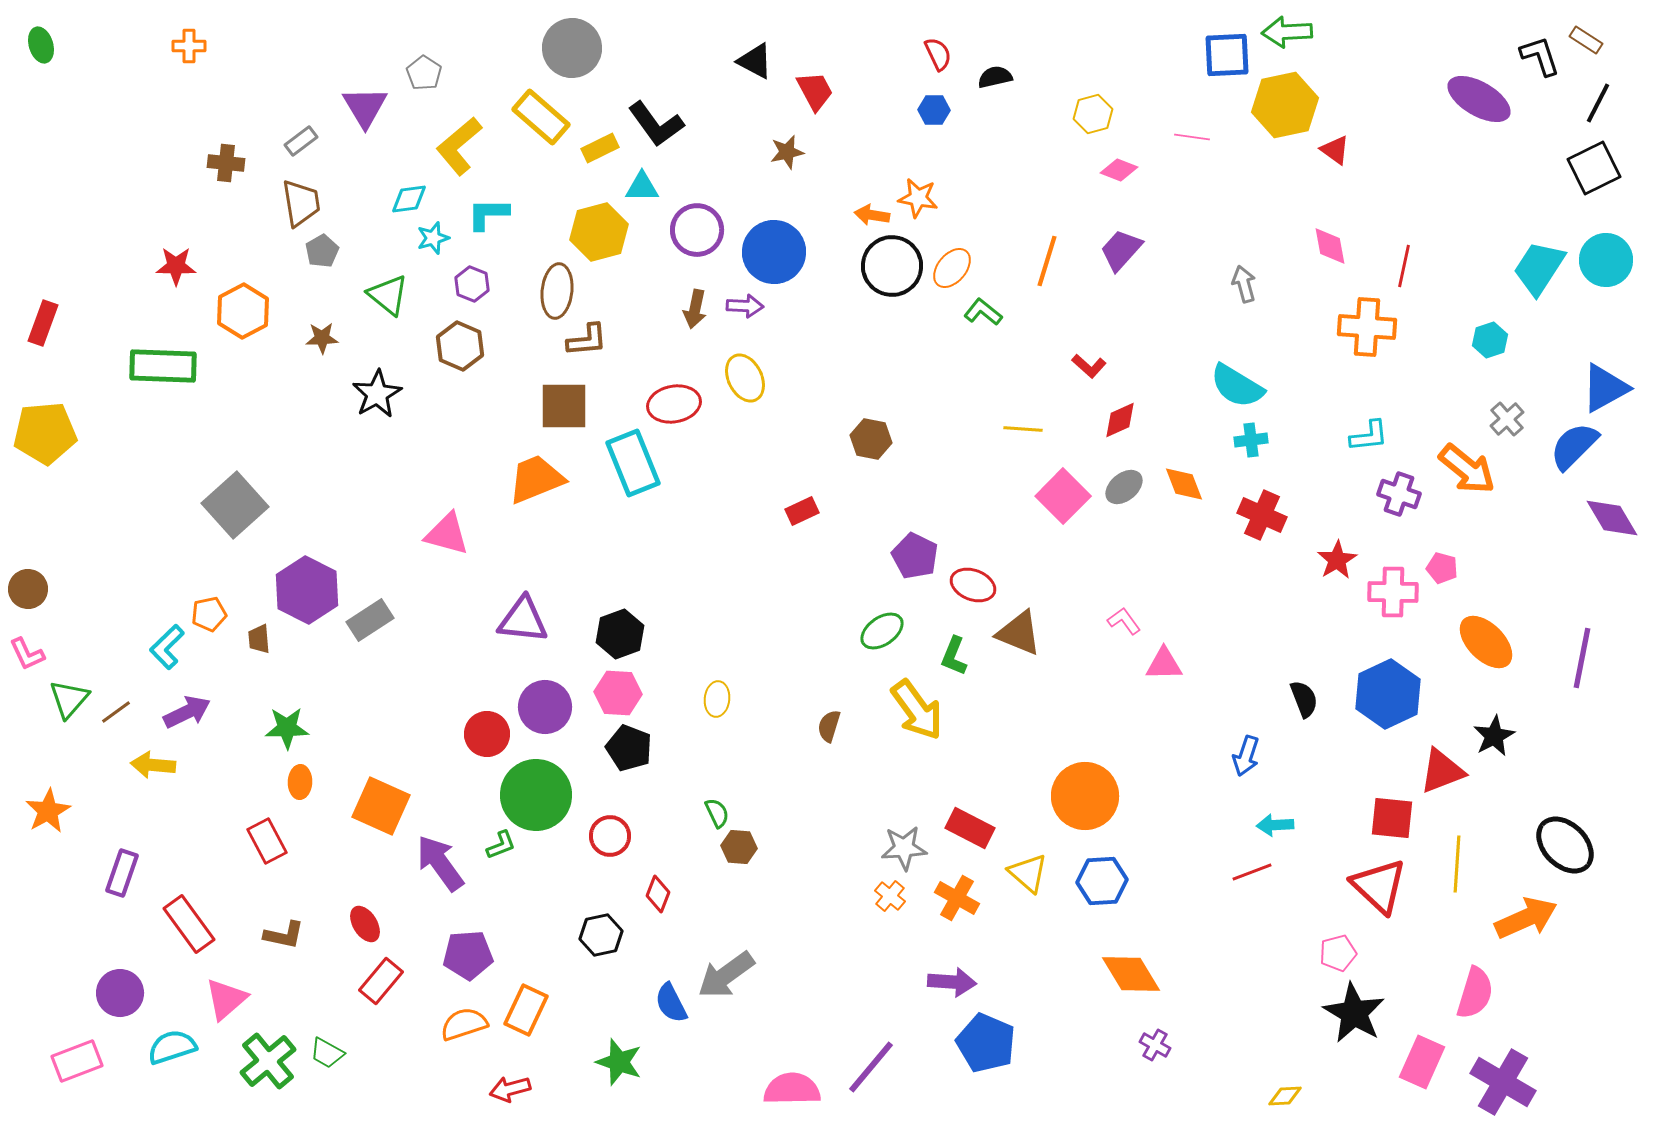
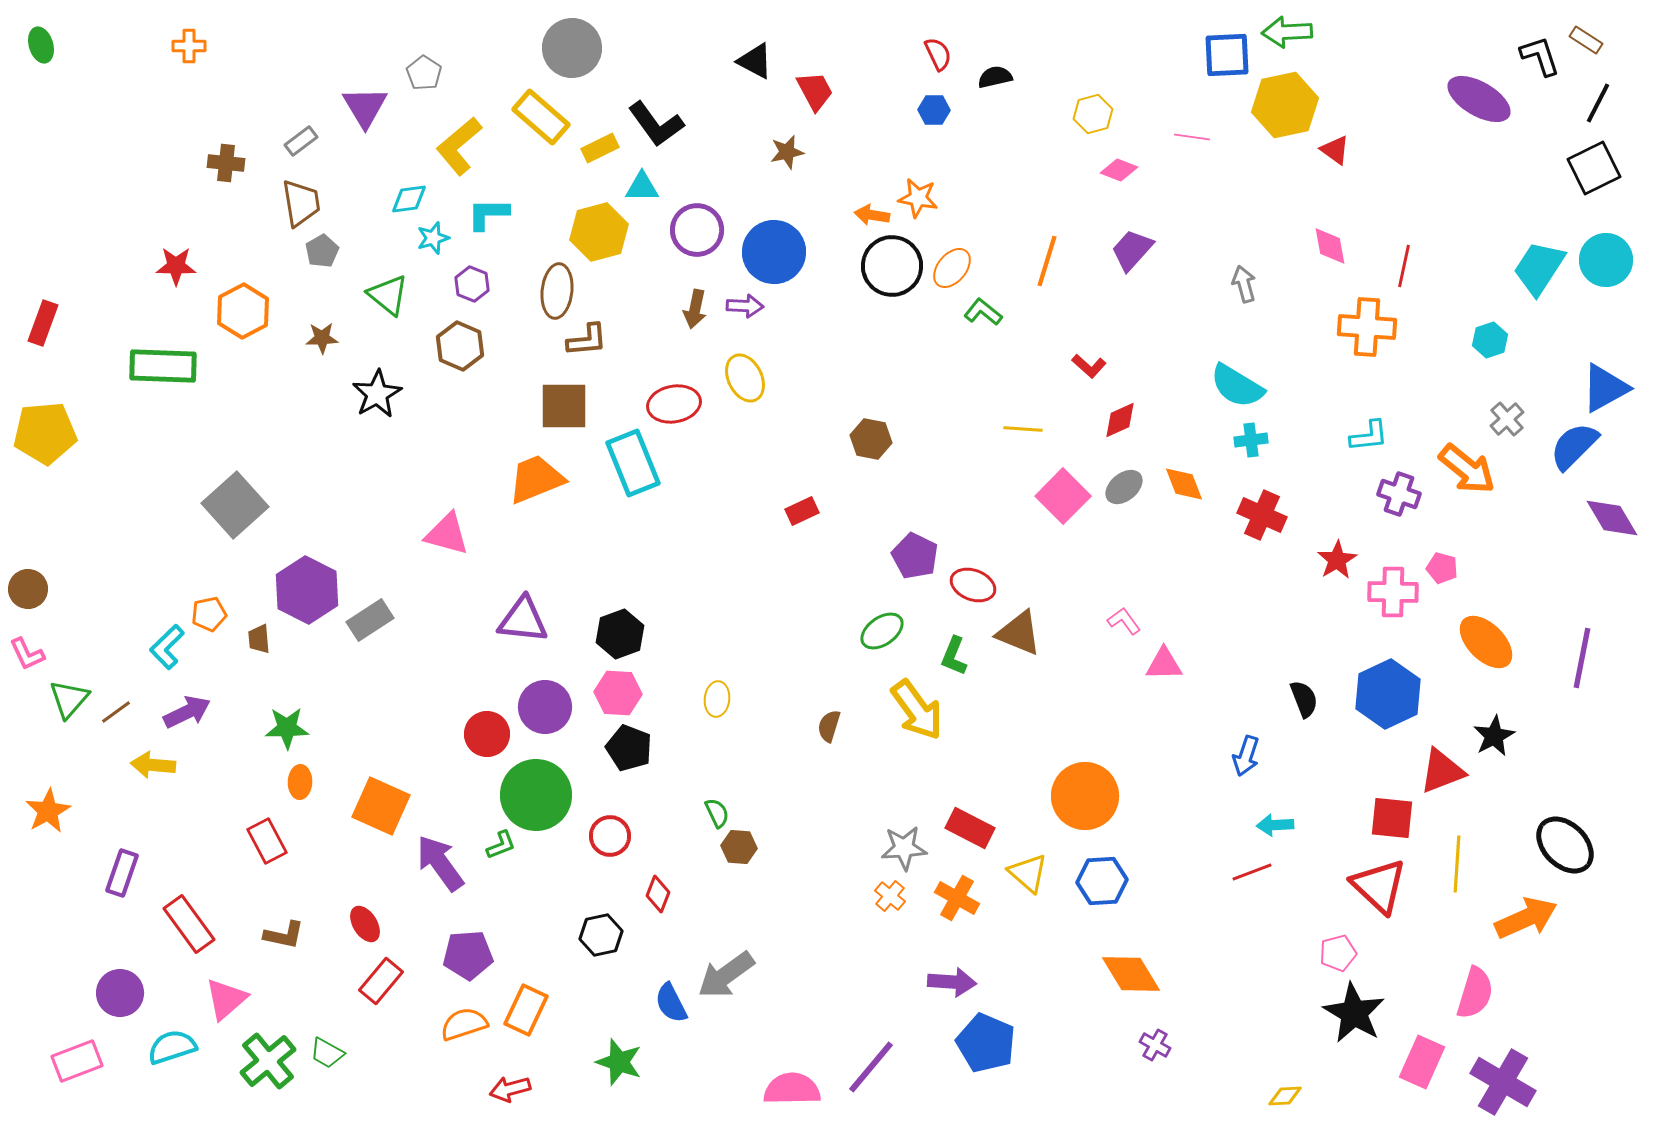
purple trapezoid at (1121, 250): moved 11 px right
